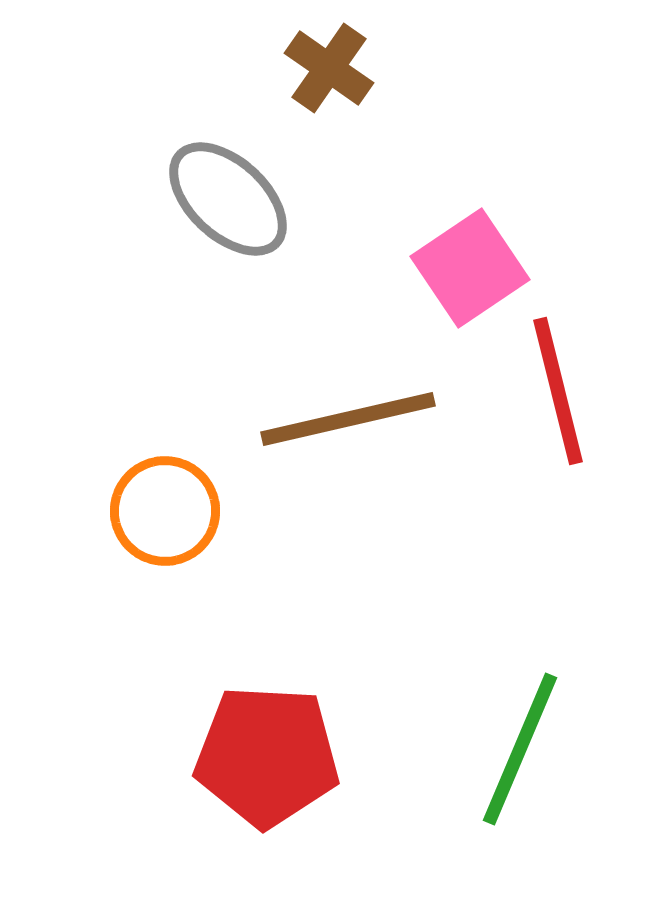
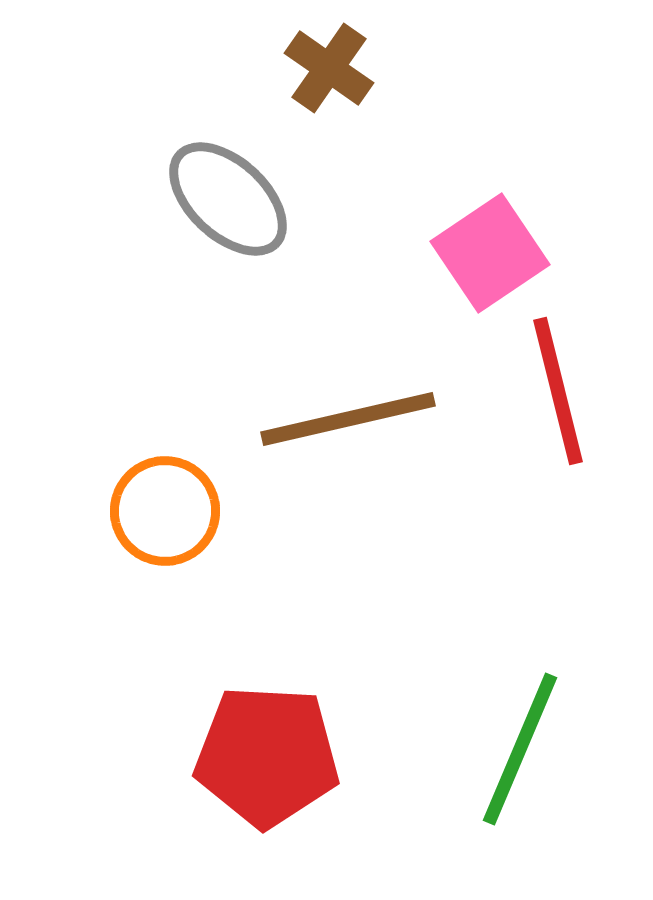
pink square: moved 20 px right, 15 px up
